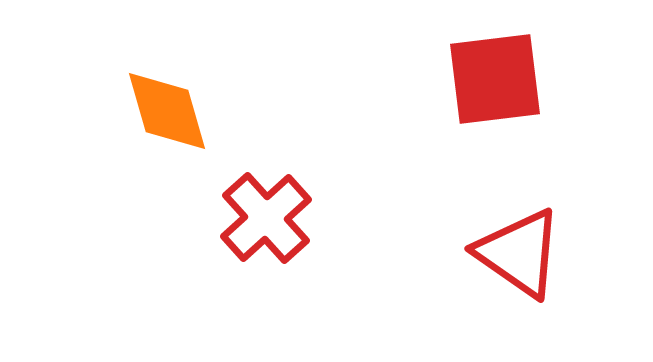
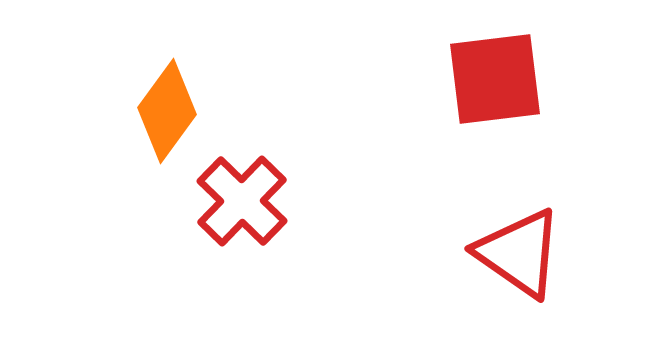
orange diamond: rotated 52 degrees clockwise
red cross: moved 24 px left, 17 px up; rotated 4 degrees counterclockwise
